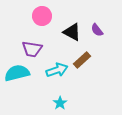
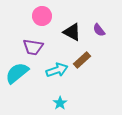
purple semicircle: moved 2 px right
purple trapezoid: moved 1 px right, 2 px up
cyan semicircle: rotated 25 degrees counterclockwise
